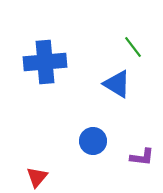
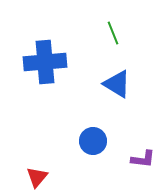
green line: moved 20 px left, 14 px up; rotated 15 degrees clockwise
purple L-shape: moved 1 px right, 2 px down
